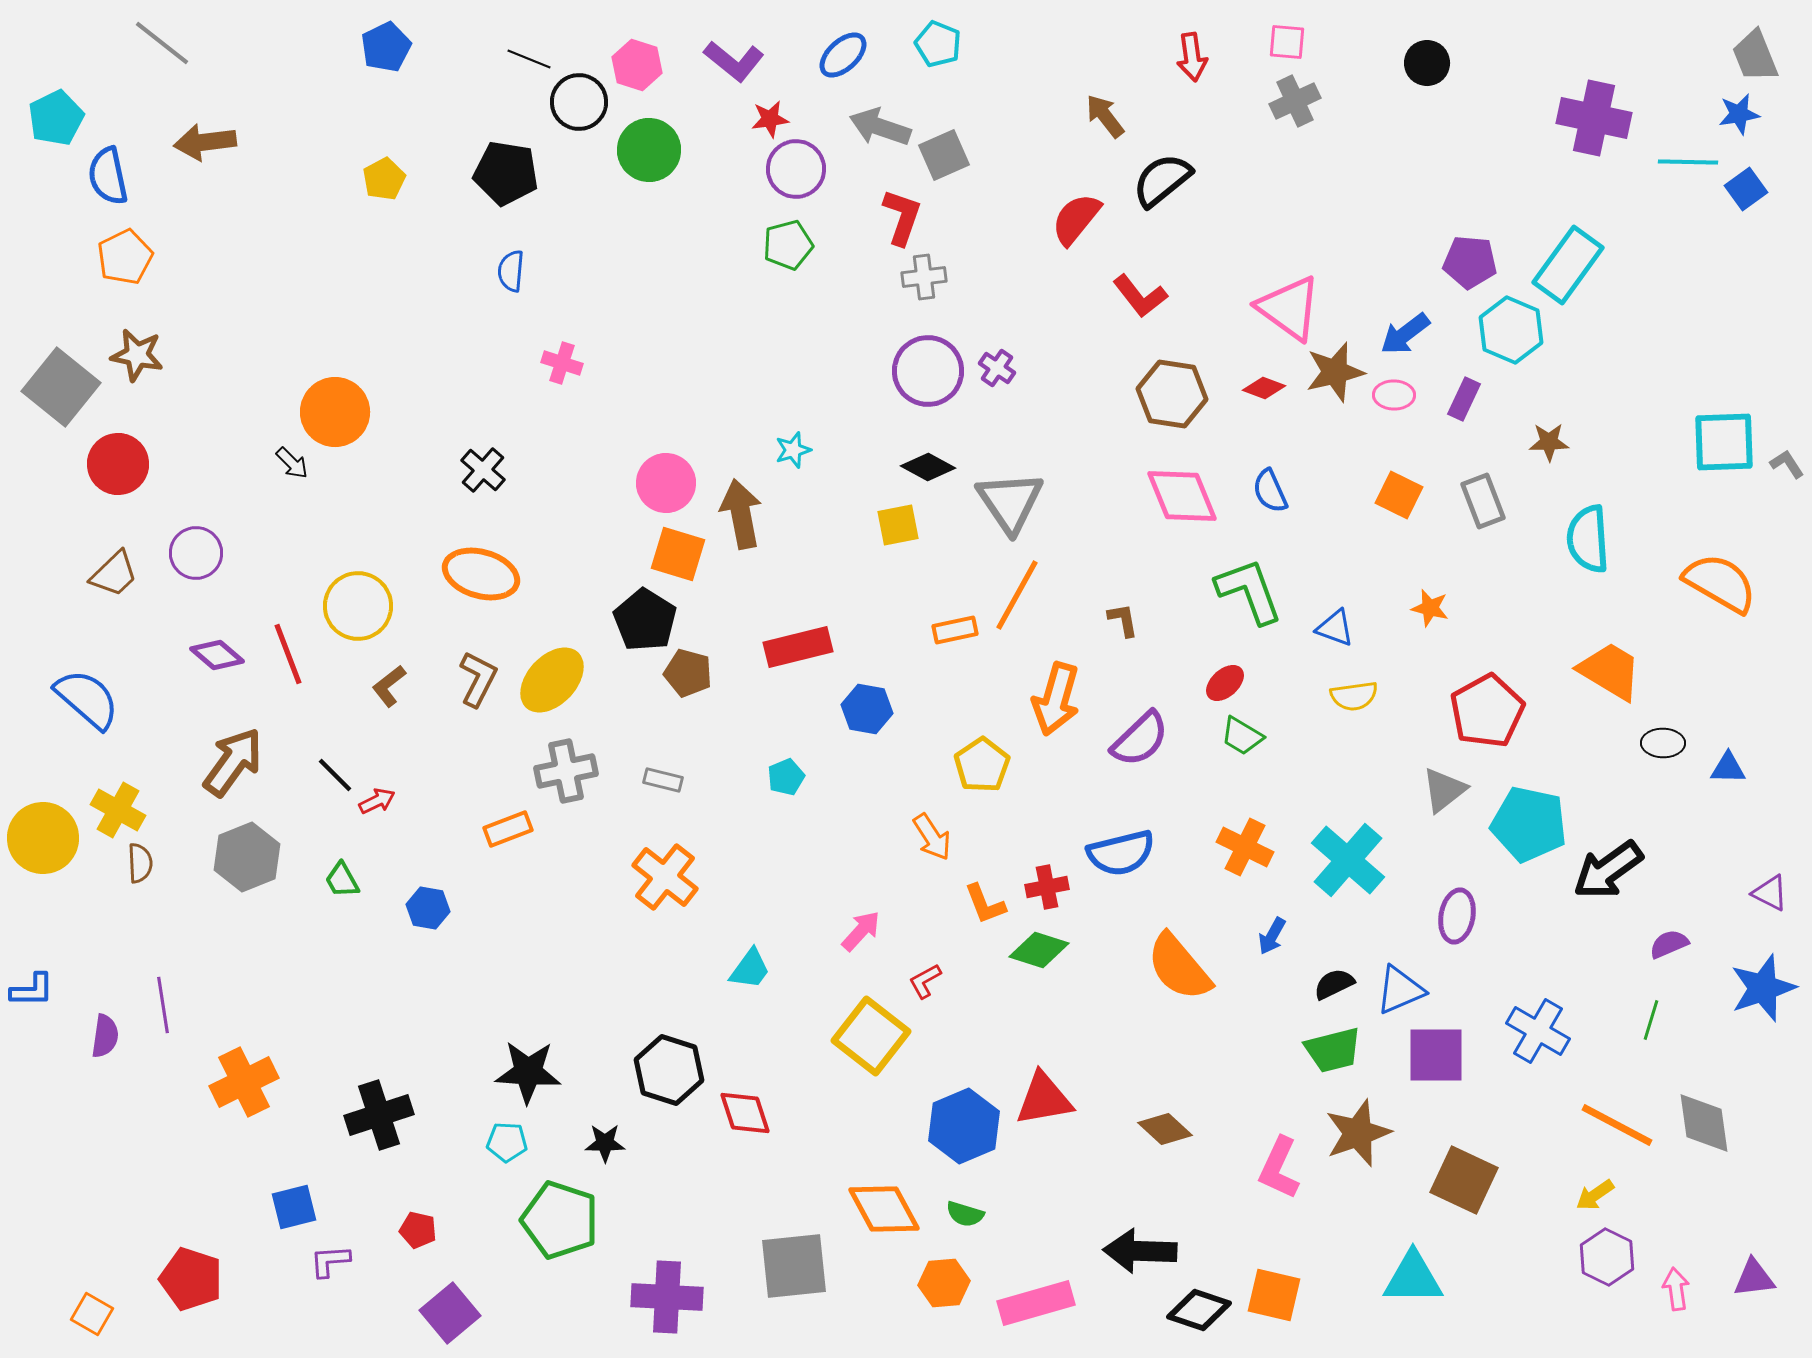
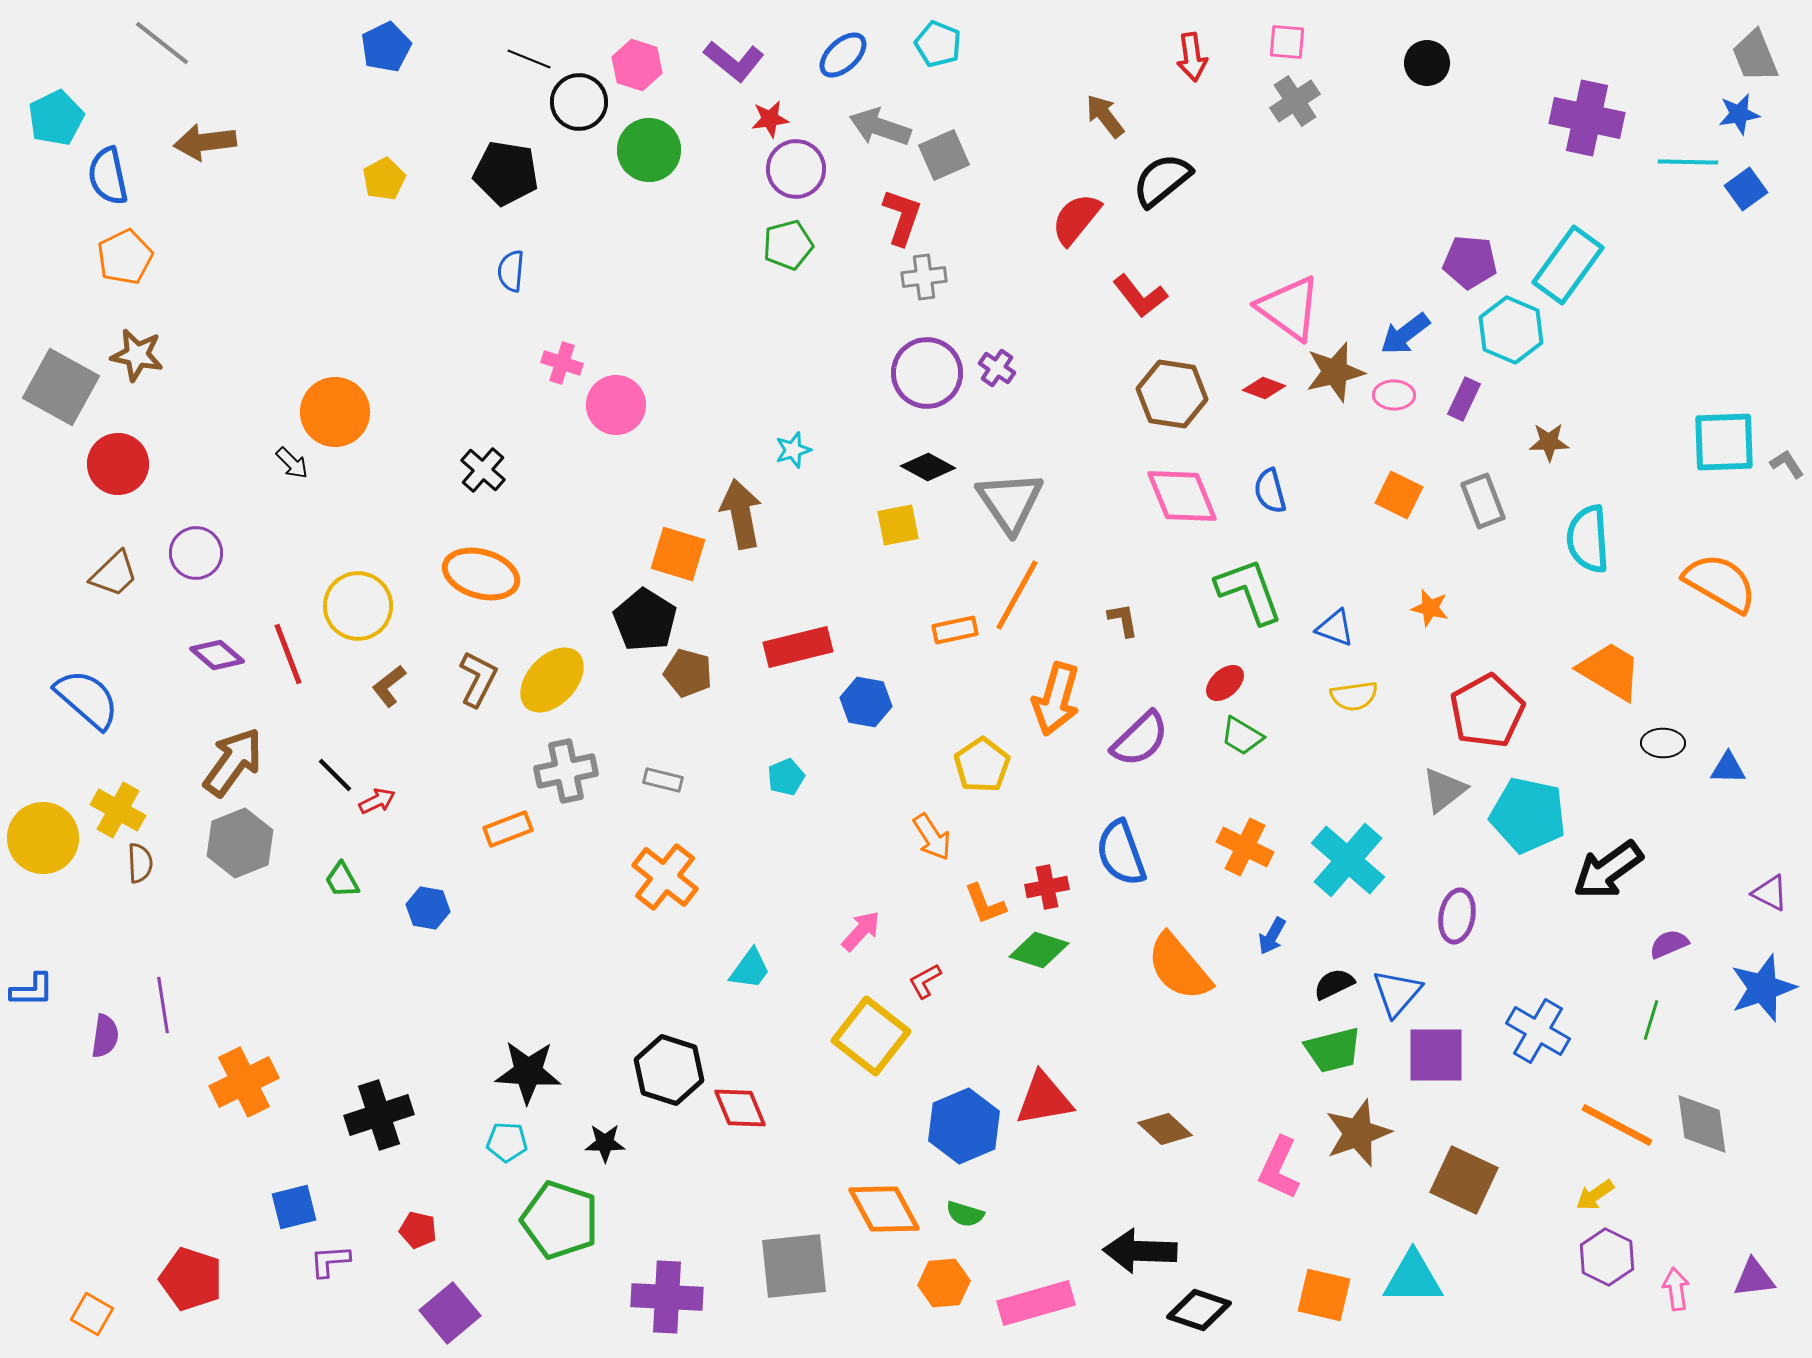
gray cross at (1295, 101): rotated 9 degrees counterclockwise
purple cross at (1594, 118): moved 7 px left
purple circle at (928, 371): moved 1 px left, 2 px down
gray square at (61, 387): rotated 10 degrees counterclockwise
pink circle at (666, 483): moved 50 px left, 78 px up
blue semicircle at (1270, 491): rotated 9 degrees clockwise
blue hexagon at (867, 709): moved 1 px left, 7 px up
cyan pentagon at (1529, 824): moved 1 px left, 9 px up
blue semicircle at (1121, 853): rotated 84 degrees clockwise
gray hexagon at (247, 857): moved 7 px left, 14 px up
blue triangle at (1400, 990): moved 3 px left, 3 px down; rotated 26 degrees counterclockwise
red diamond at (745, 1113): moved 5 px left, 5 px up; rotated 4 degrees counterclockwise
gray diamond at (1704, 1123): moved 2 px left, 1 px down
orange square at (1274, 1295): moved 50 px right
